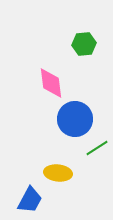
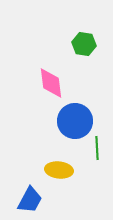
green hexagon: rotated 15 degrees clockwise
blue circle: moved 2 px down
green line: rotated 60 degrees counterclockwise
yellow ellipse: moved 1 px right, 3 px up
